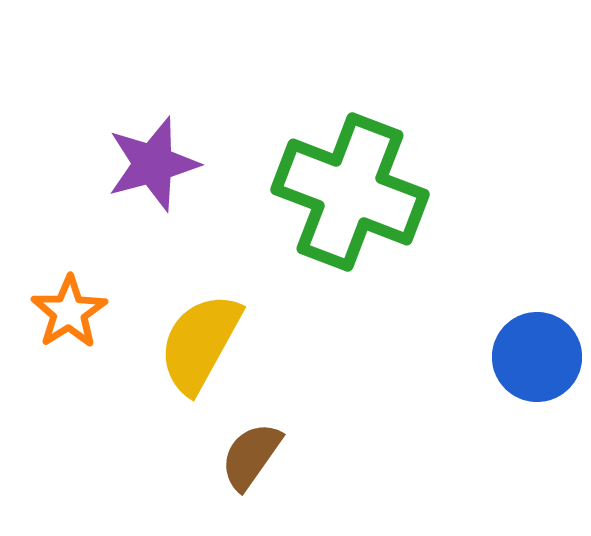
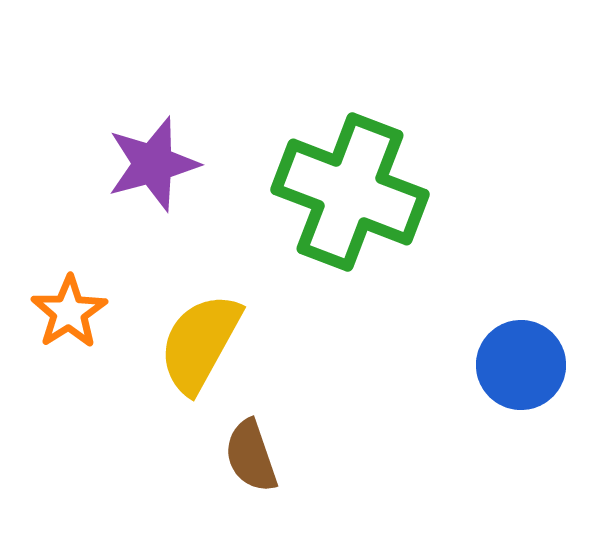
blue circle: moved 16 px left, 8 px down
brown semicircle: rotated 54 degrees counterclockwise
